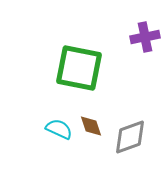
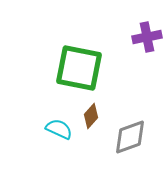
purple cross: moved 2 px right
brown diamond: moved 10 px up; rotated 60 degrees clockwise
